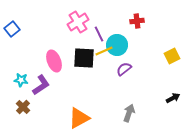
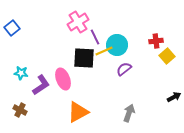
red cross: moved 19 px right, 20 px down
blue square: moved 1 px up
purple line: moved 4 px left, 3 px down
yellow square: moved 5 px left; rotated 14 degrees counterclockwise
pink ellipse: moved 9 px right, 18 px down
cyan star: moved 7 px up
black arrow: moved 1 px right, 1 px up
brown cross: moved 3 px left, 3 px down; rotated 16 degrees counterclockwise
orange triangle: moved 1 px left, 6 px up
